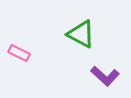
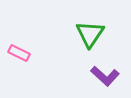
green triangle: moved 9 px right; rotated 36 degrees clockwise
